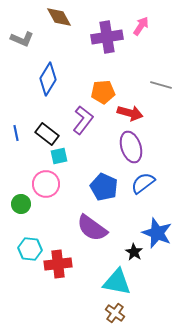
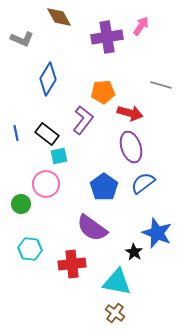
blue pentagon: rotated 12 degrees clockwise
red cross: moved 14 px right
